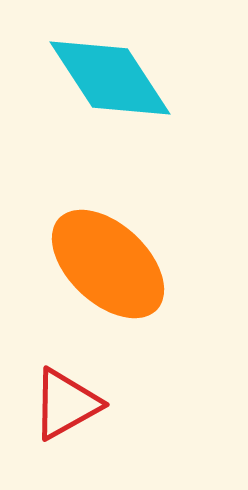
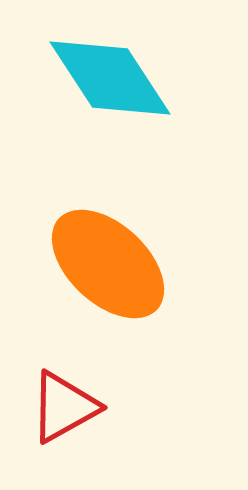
red triangle: moved 2 px left, 3 px down
